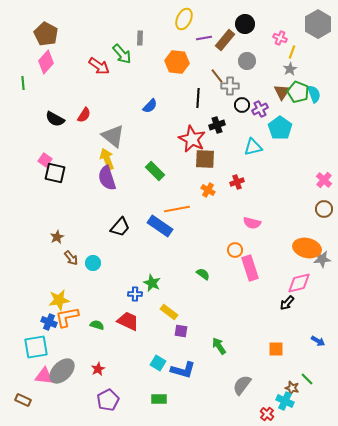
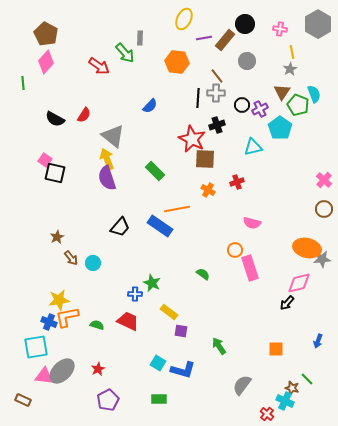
pink cross at (280, 38): moved 9 px up; rotated 16 degrees counterclockwise
yellow line at (292, 52): rotated 32 degrees counterclockwise
green arrow at (122, 54): moved 3 px right, 1 px up
gray cross at (230, 86): moved 14 px left, 7 px down
green pentagon at (298, 92): moved 13 px down
blue arrow at (318, 341): rotated 80 degrees clockwise
